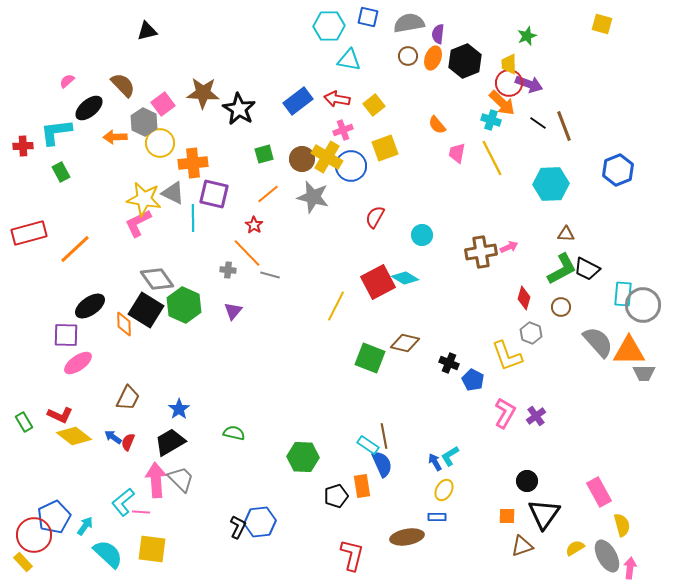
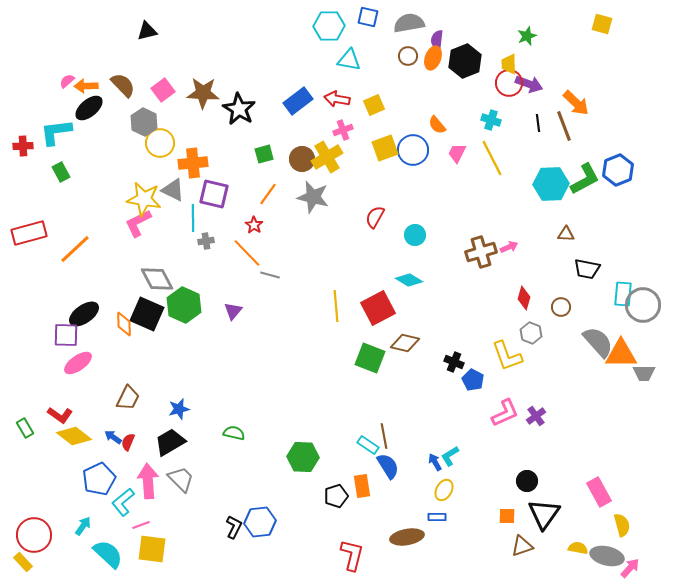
purple semicircle at (438, 34): moved 1 px left, 6 px down
orange arrow at (502, 103): moved 74 px right
pink square at (163, 104): moved 14 px up
yellow square at (374, 105): rotated 15 degrees clockwise
black line at (538, 123): rotated 48 degrees clockwise
orange arrow at (115, 137): moved 29 px left, 51 px up
pink trapezoid at (457, 153): rotated 15 degrees clockwise
yellow cross at (327, 157): rotated 28 degrees clockwise
blue circle at (351, 166): moved 62 px right, 16 px up
gray triangle at (173, 193): moved 3 px up
orange line at (268, 194): rotated 15 degrees counterclockwise
cyan circle at (422, 235): moved 7 px left
brown cross at (481, 252): rotated 8 degrees counterclockwise
green L-shape at (562, 269): moved 23 px right, 90 px up
black trapezoid at (587, 269): rotated 16 degrees counterclockwise
gray cross at (228, 270): moved 22 px left, 29 px up; rotated 14 degrees counterclockwise
cyan diamond at (405, 278): moved 4 px right, 2 px down
gray diamond at (157, 279): rotated 8 degrees clockwise
red square at (378, 282): moved 26 px down
black ellipse at (90, 306): moved 6 px left, 8 px down
yellow line at (336, 306): rotated 32 degrees counterclockwise
black square at (146, 310): moved 1 px right, 4 px down; rotated 8 degrees counterclockwise
orange triangle at (629, 351): moved 8 px left, 3 px down
black cross at (449, 363): moved 5 px right, 1 px up
blue star at (179, 409): rotated 20 degrees clockwise
pink L-shape at (505, 413): rotated 36 degrees clockwise
red L-shape at (60, 415): rotated 10 degrees clockwise
green rectangle at (24, 422): moved 1 px right, 6 px down
blue semicircle at (382, 464): moved 6 px right, 2 px down; rotated 8 degrees counterclockwise
pink arrow at (156, 480): moved 8 px left, 1 px down
pink line at (141, 512): moved 13 px down; rotated 24 degrees counterclockwise
blue pentagon at (54, 517): moved 45 px right, 38 px up
cyan arrow at (85, 526): moved 2 px left
black L-shape at (238, 527): moved 4 px left
yellow semicircle at (575, 548): moved 3 px right; rotated 42 degrees clockwise
gray ellipse at (607, 556): rotated 48 degrees counterclockwise
pink arrow at (630, 568): rotated 35 degrees clockwise
